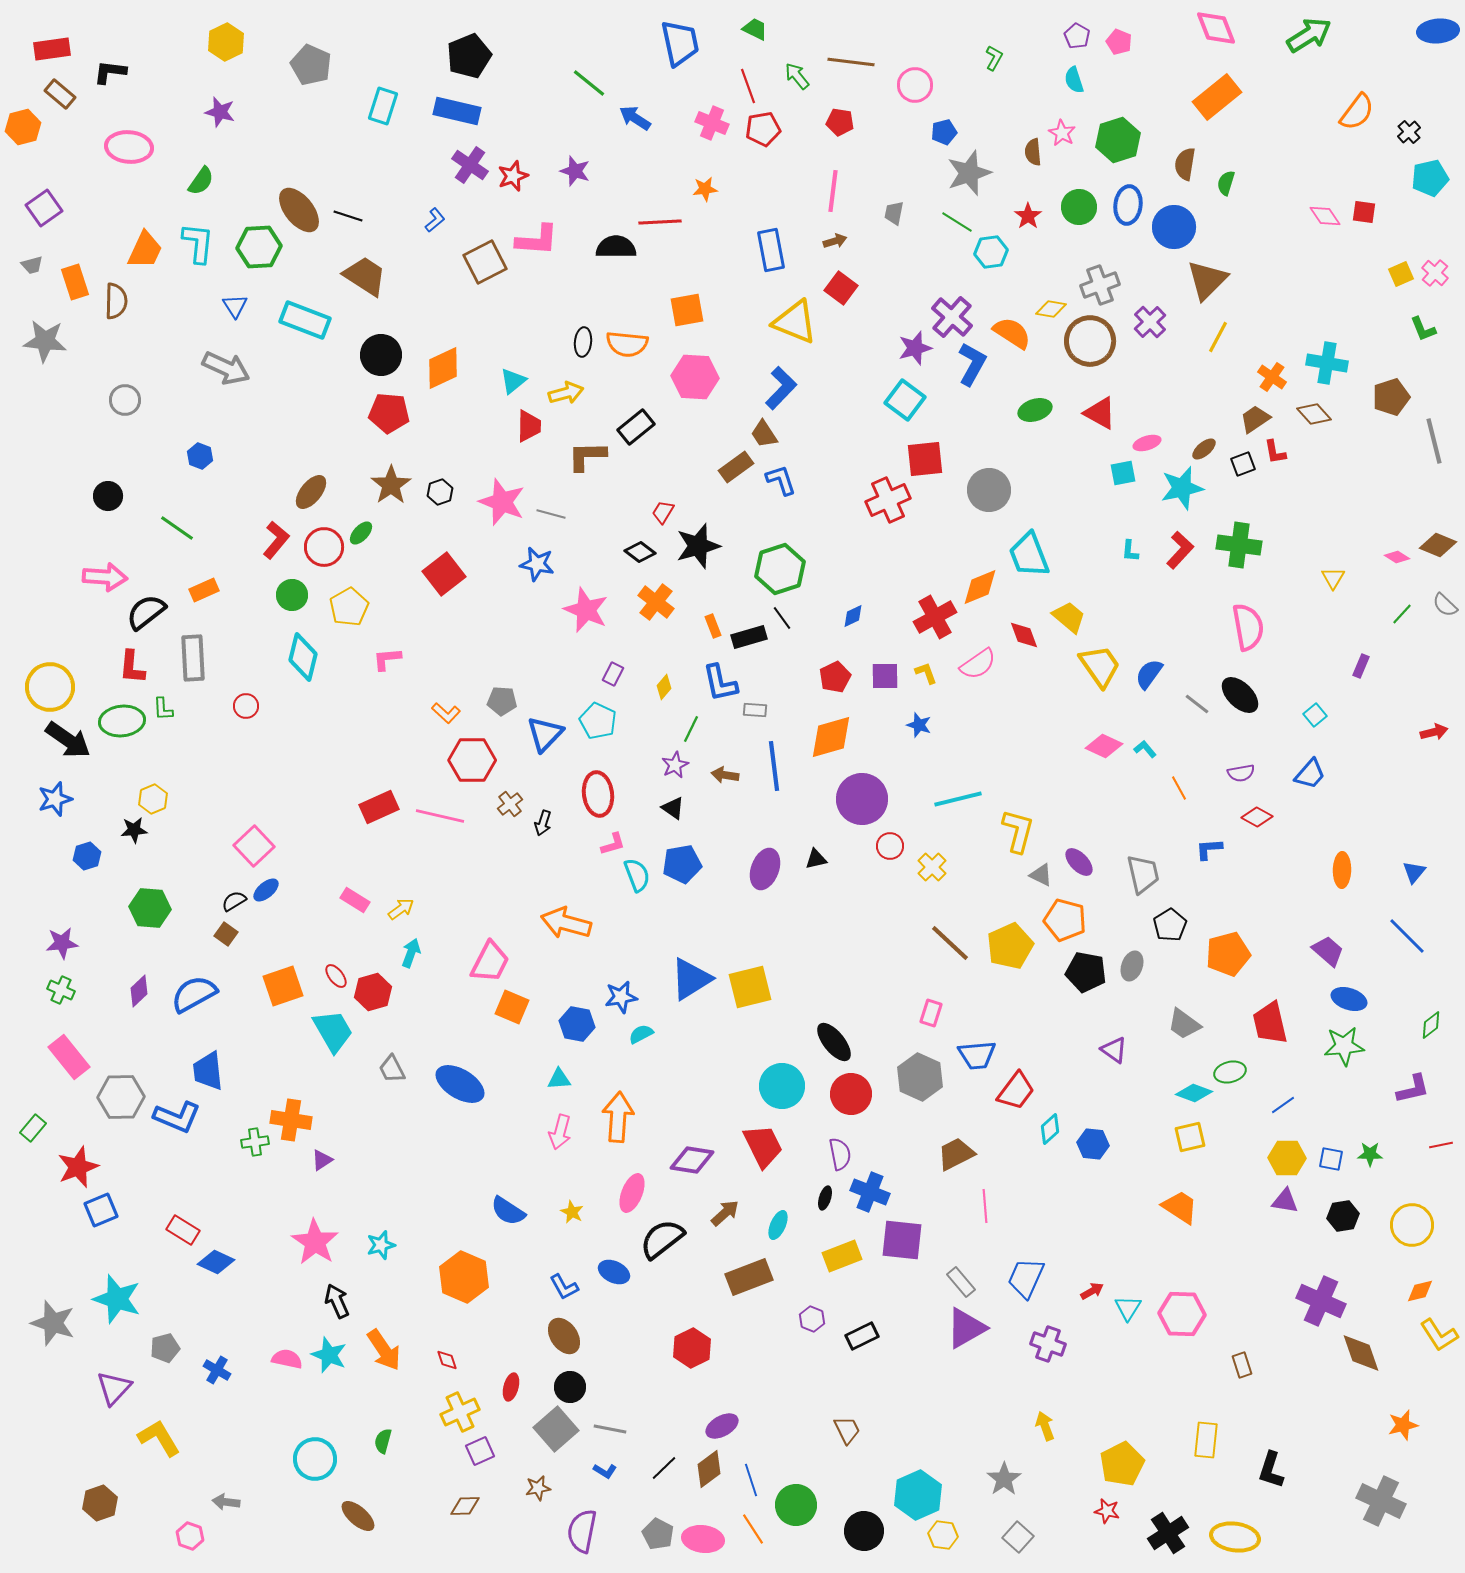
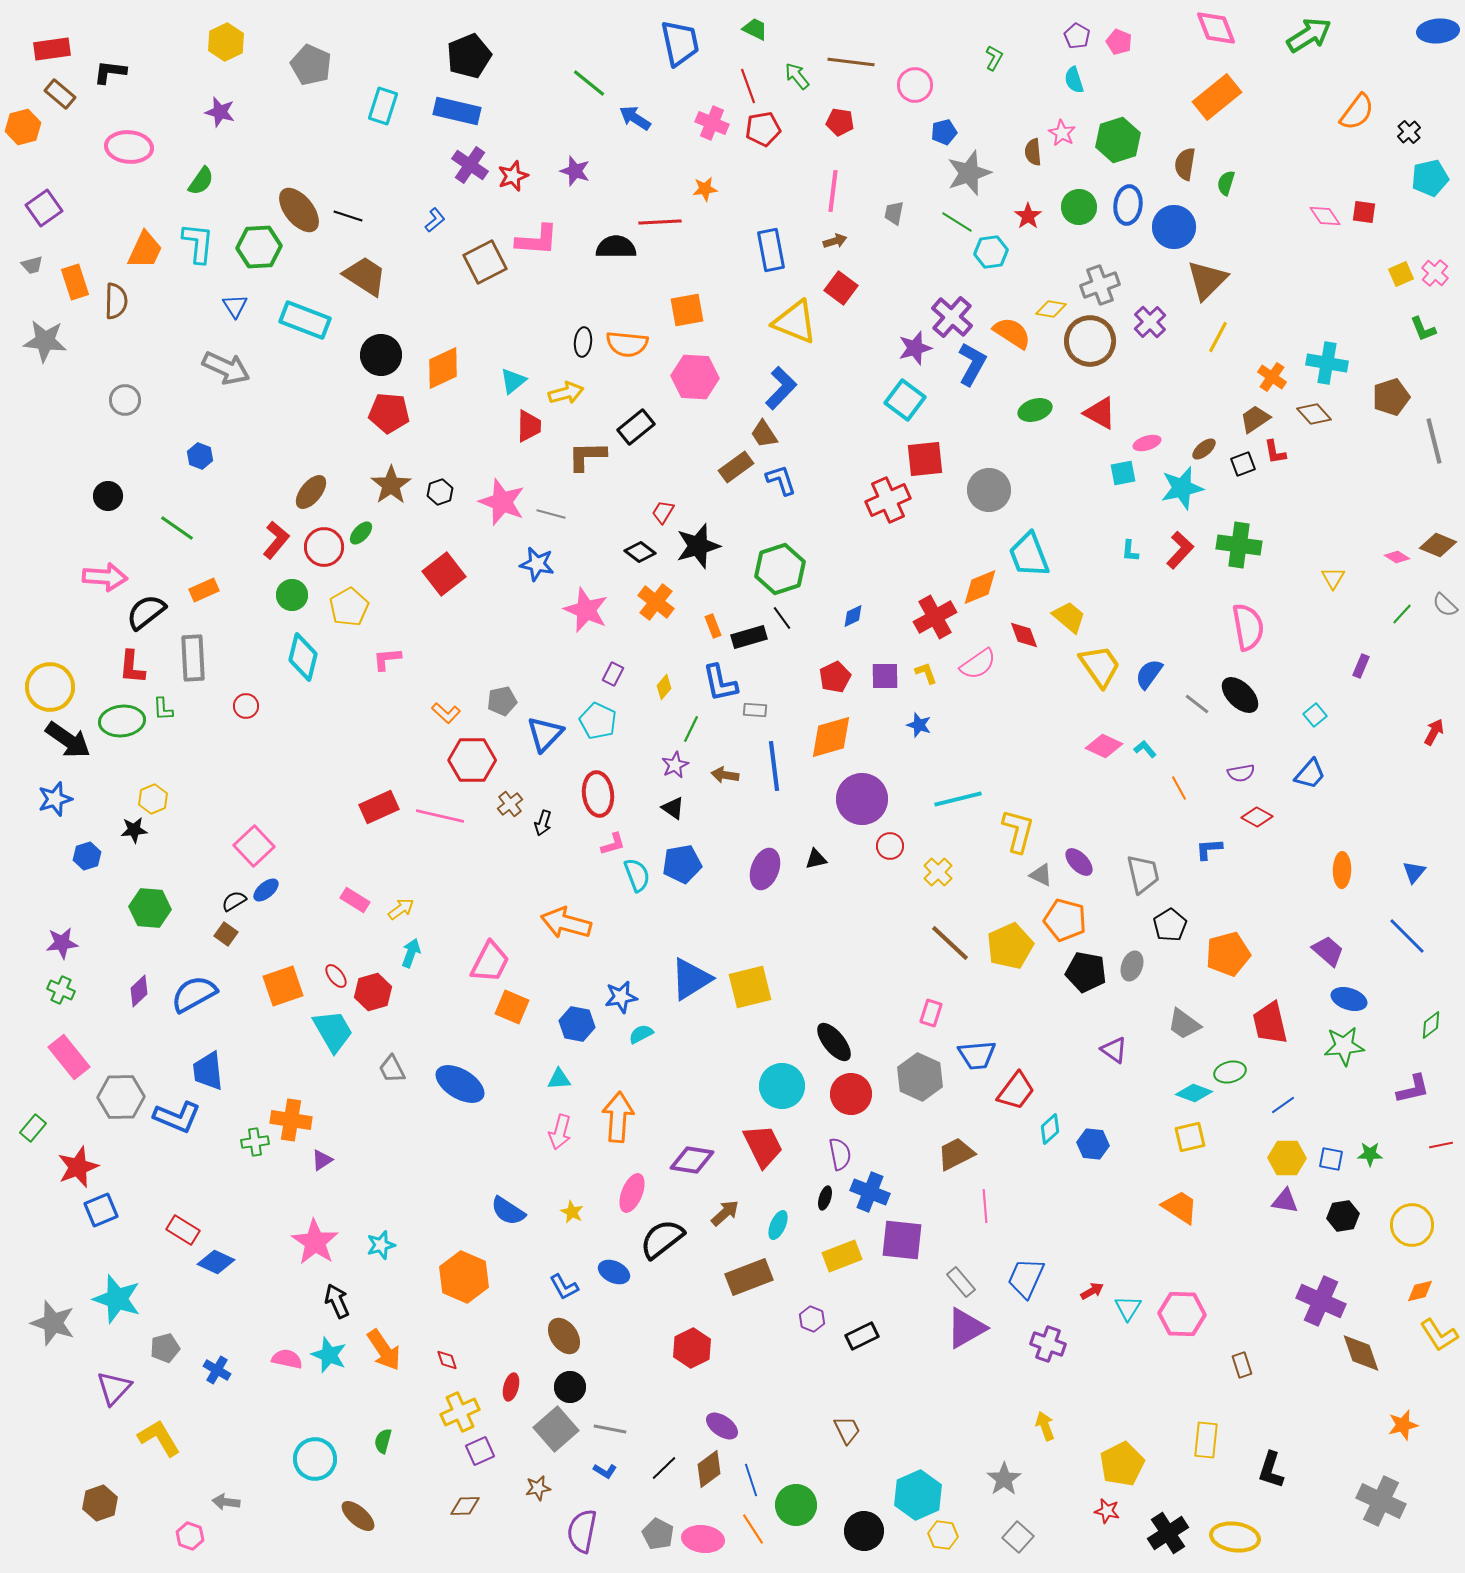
gray pentagon at (502, 701): rotated 16 degrees counterclockwise
red arrow at (1434, 732): rotated 48 degrees counterclockwise
yellow cross at (932, 867): moved 6 px right, 5 px down
purple ellipse at (722, 1426): rotated 64 degrees clockwise
